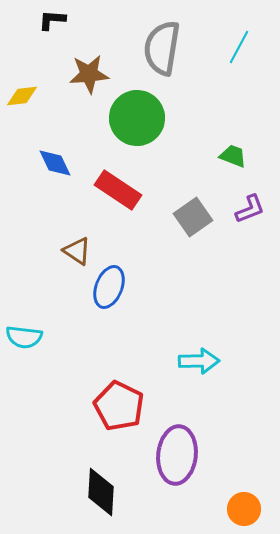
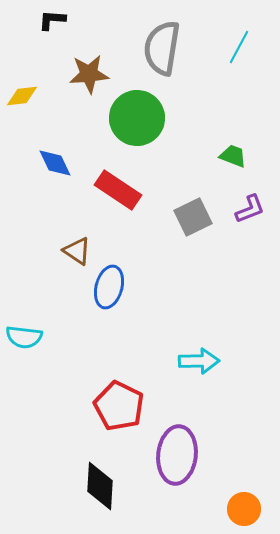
gray square: rotated 9 degrees clockwise
blue ellipse: rotated 6 degrees counterclockwise
black diamond: moved 1 px left, 6 px up
